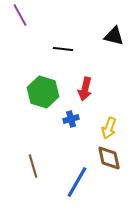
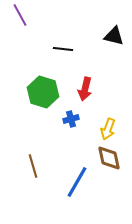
yellow arrow: moved 1 px left, 1 px down
